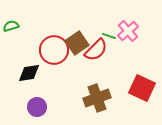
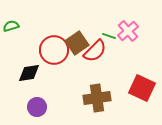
red semicircle: moved 1 px left, 1 px down
brown cross: rotated 12 degrees clockwise
